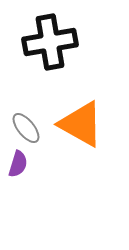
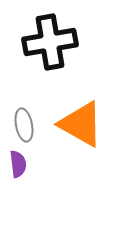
gray ellipse: moved 2 px left, 3 px up; rotated 28 degrees clockwise
purple semicircle: rotated 24 degrees counterclockwise
